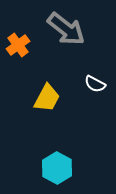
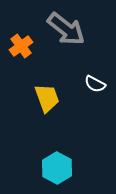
orange cross: moved 3 px right, 1 px down
yellow trapezoid: rotated 48 degrees counterclockwise
